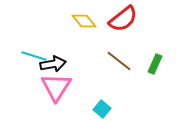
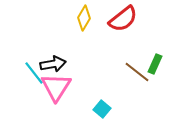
yellow diamond: moved 3 px up; rotated 70 degrees clockwise
cyan line: moved 17 px down; rotated 35 degrees clockwise
brown line: moved 18 px right, 11 px down
